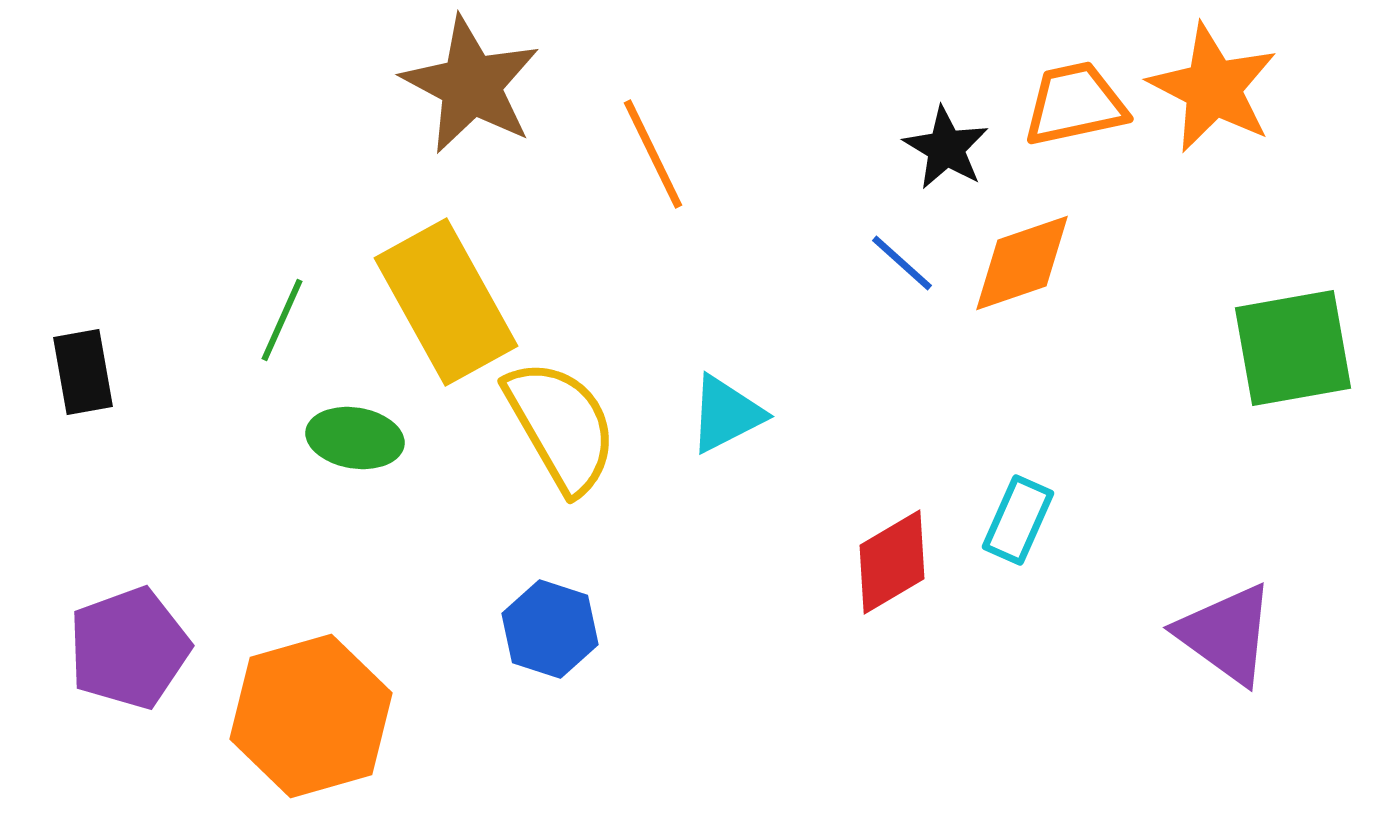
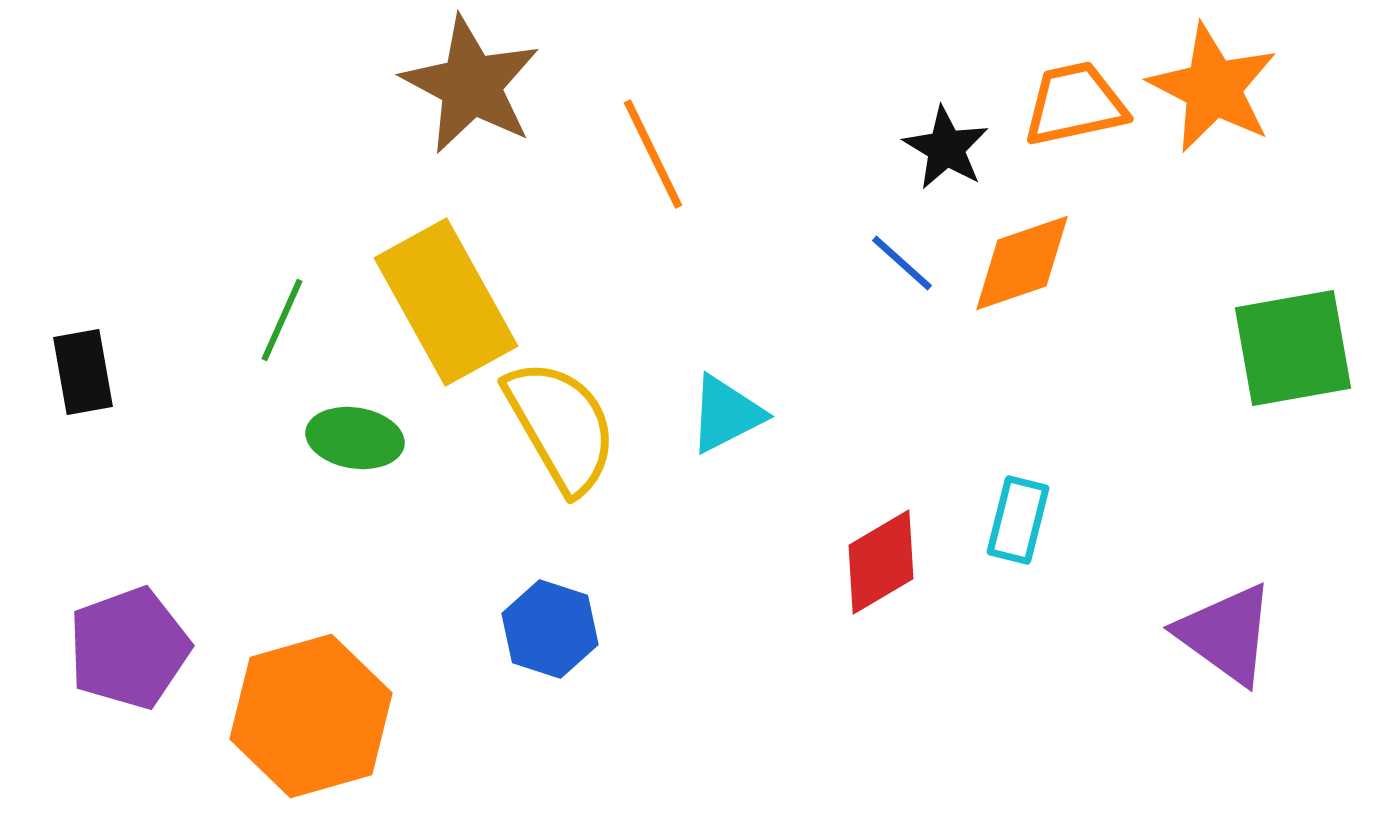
cyan rectangle: rotated 10 degrees counterclockwise
red diamond: moved 11 px left
